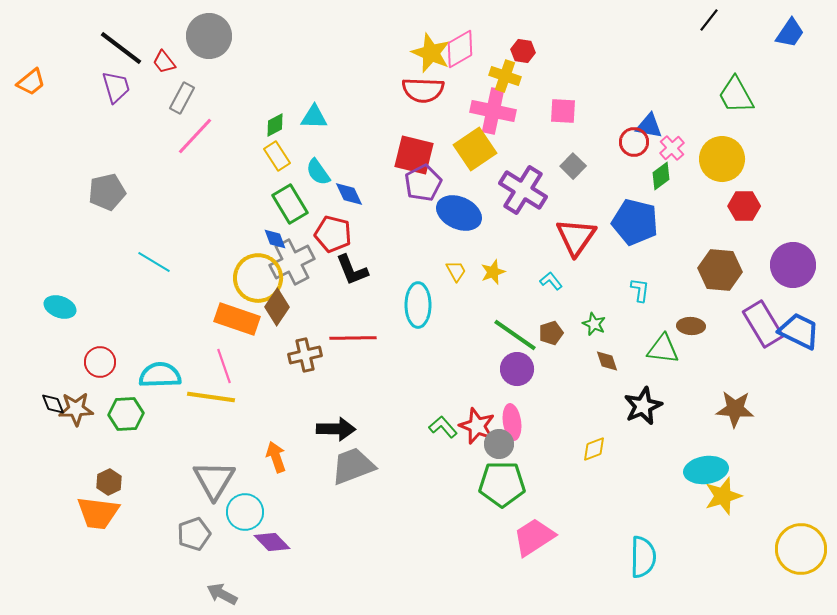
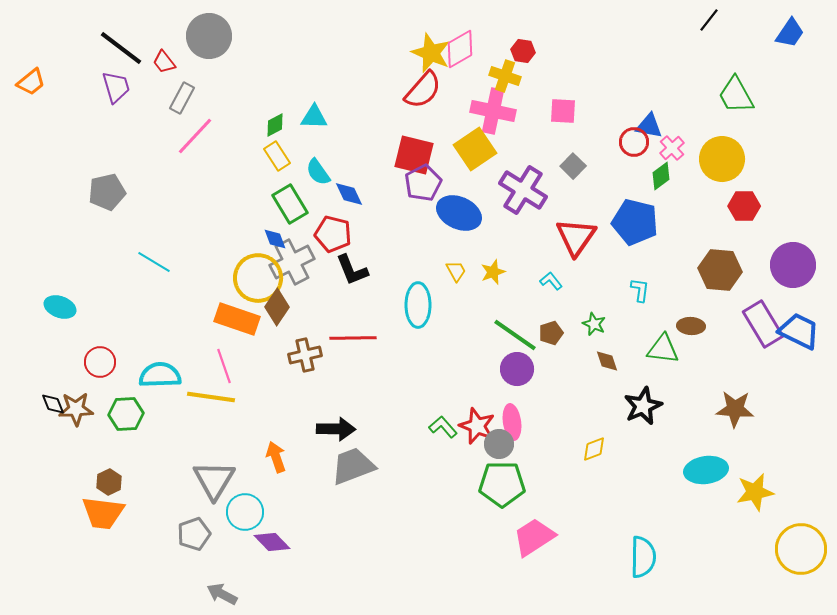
red semicircle at (423, 90): rotated 51 degrees counterclockwise
yellow star at (723, 496): moved 32 px right, 4 px up; rotated 6 degrees clockwise
orange trapezoid at (98, 513): moved 5 px right
